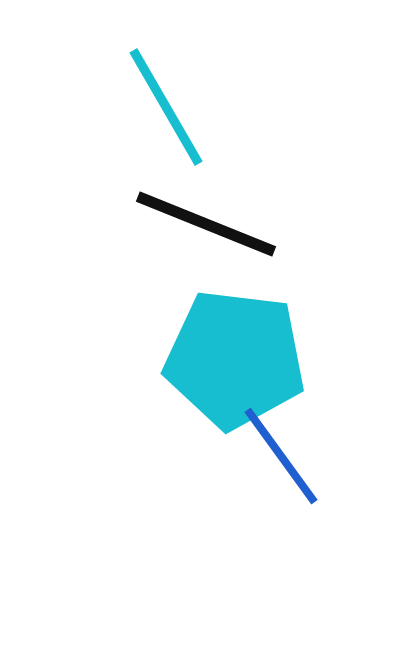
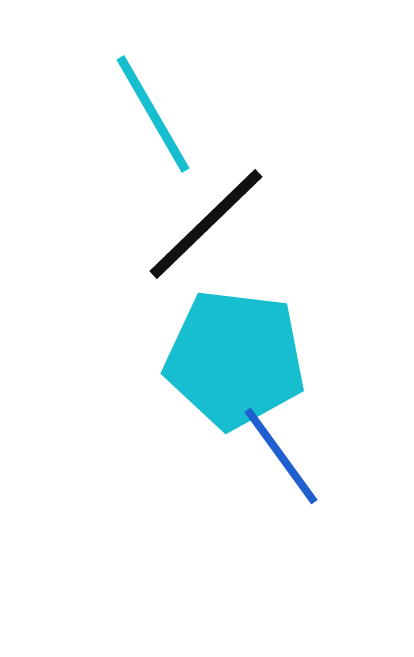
cyan line: moved 13 px left, 7 px down
black line: rotated 66 degrees counterclockwise
